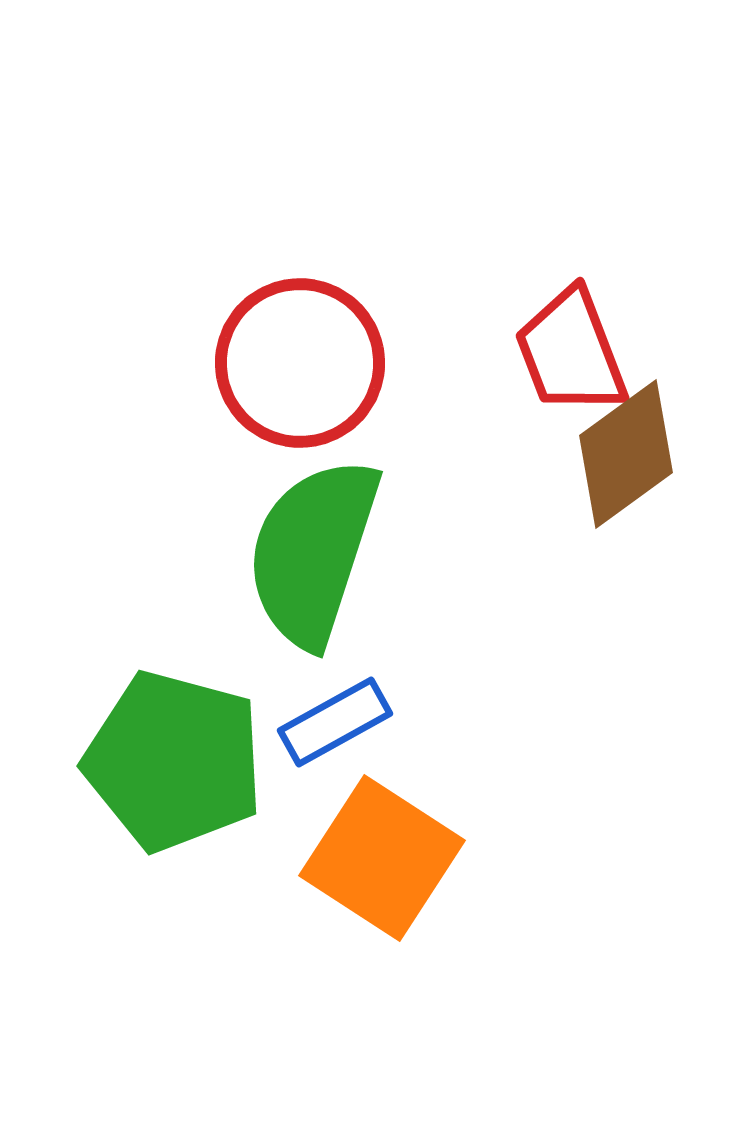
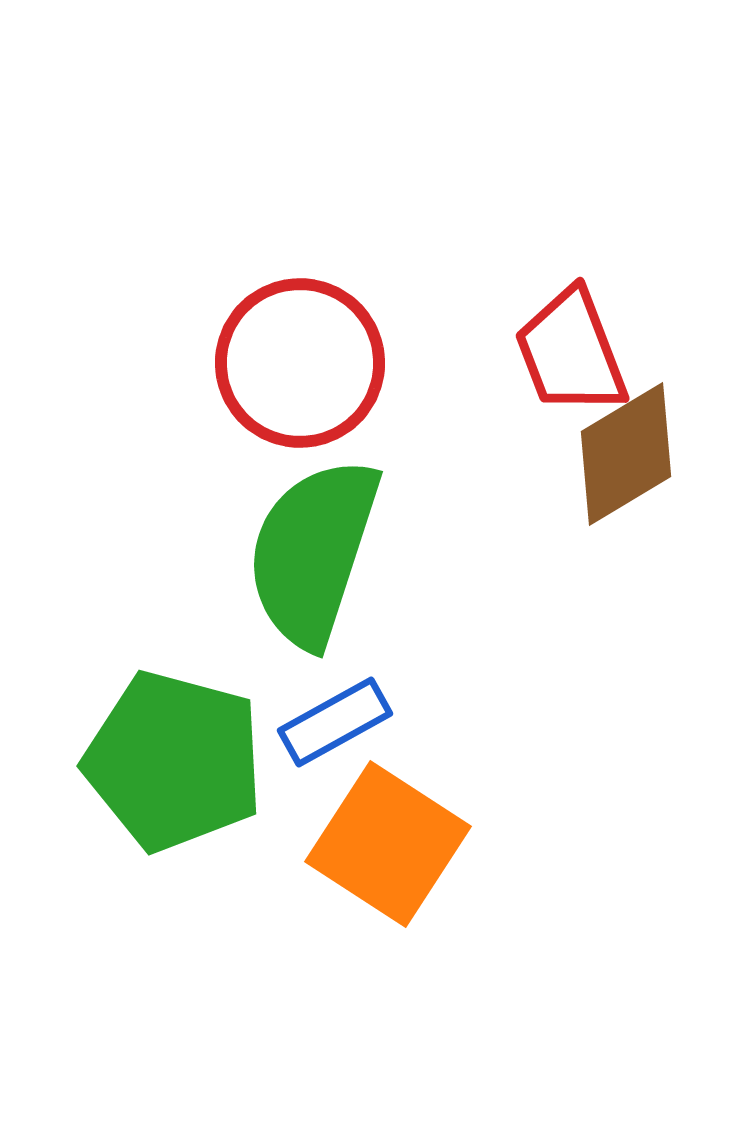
brown diamond: rotated 5 degrees clockwise
orange square: moved 6 px right, 14 px up
